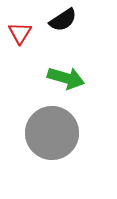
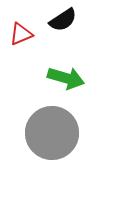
red triangle: moved 1 px right, 1 px down; rotated 35 degrees clockwise
